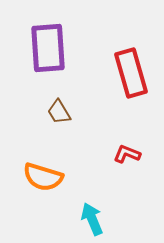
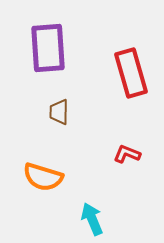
brown trapezoid: rotated 32 degrees clockwise
